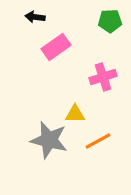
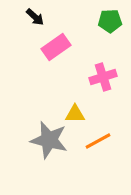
black arrow: rotated 144 degrees counterclockwise
